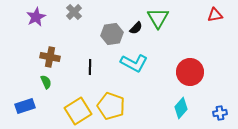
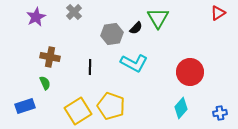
red triangle: moved 3 px right, 2 px up; rotated 21 degrees counterclockwise
green semicircle: moved 1 px left, 1 px down
